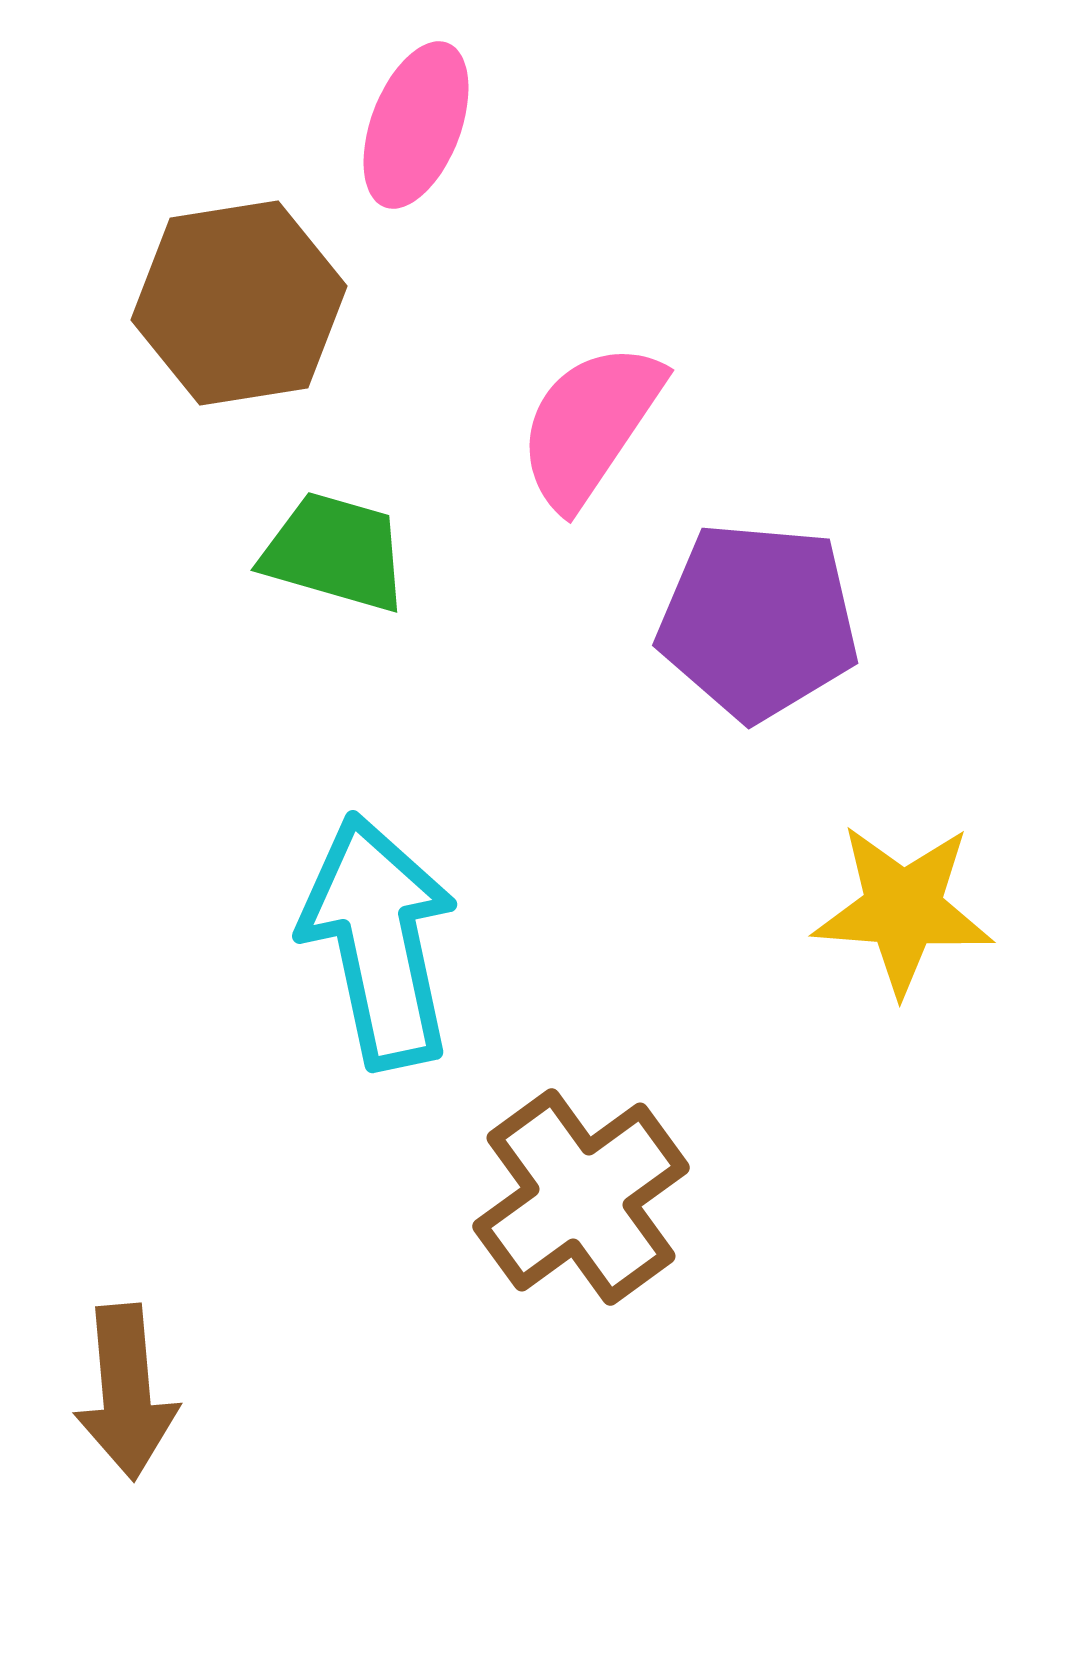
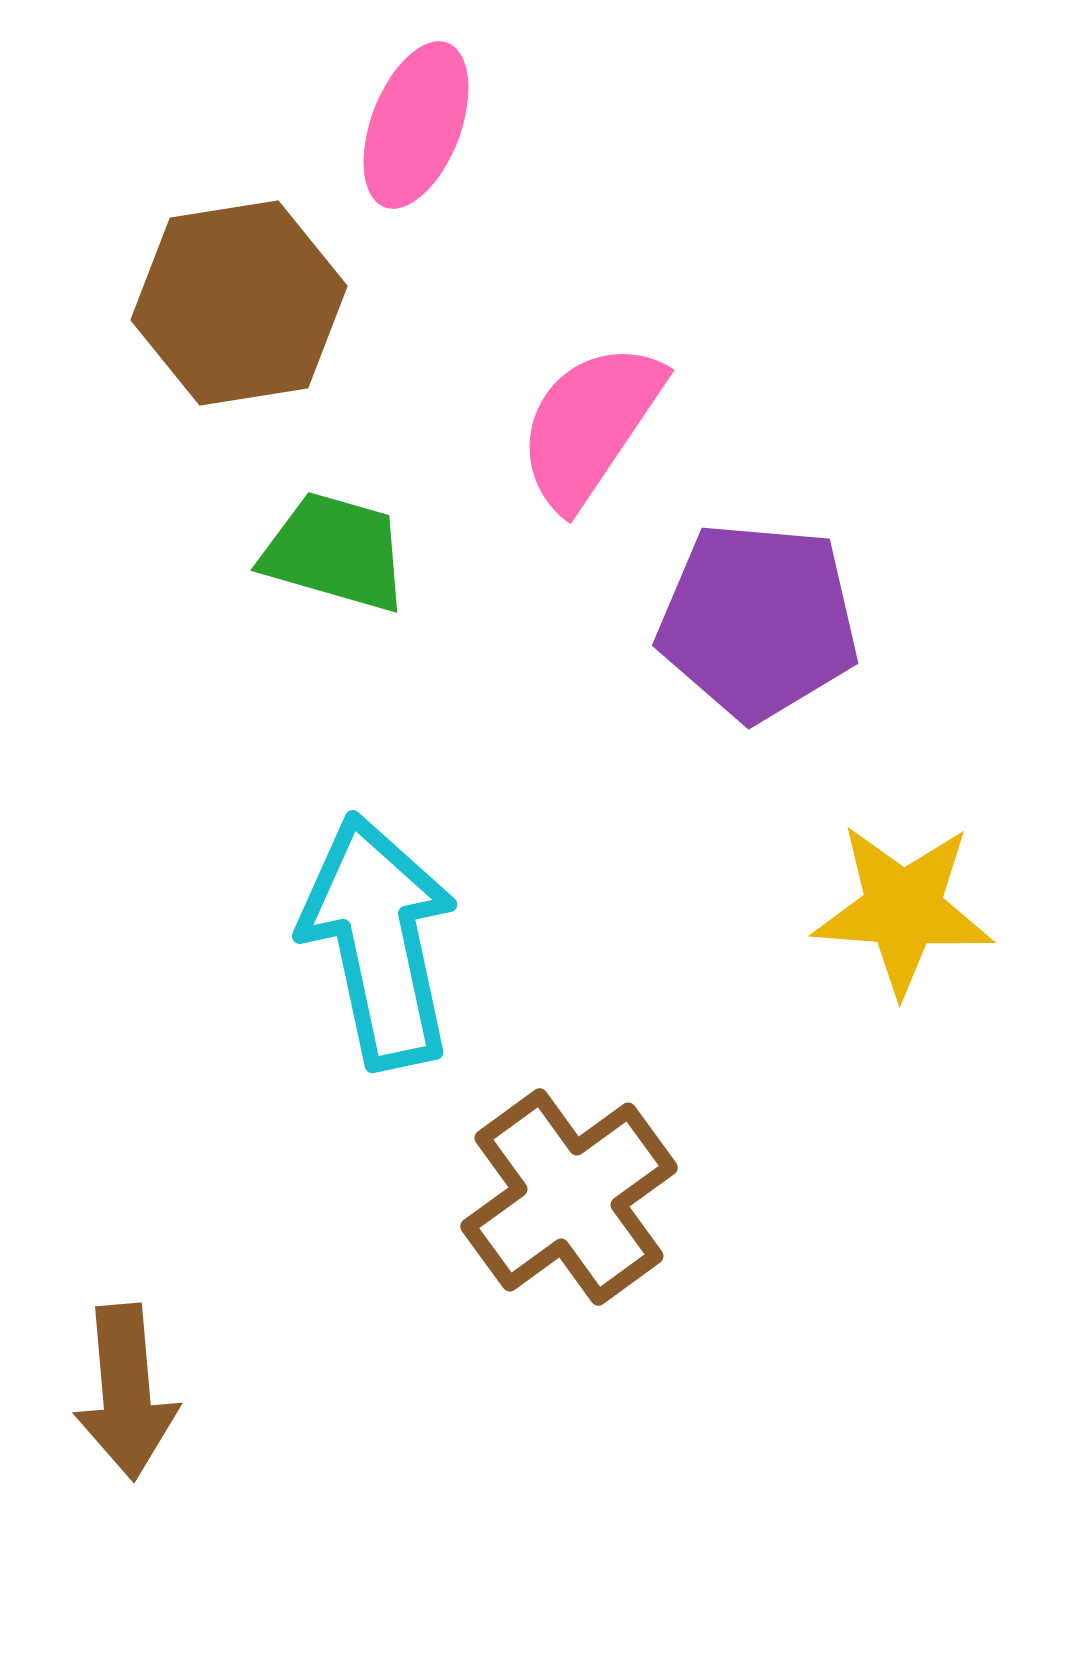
brown cross: moved 12 px left
